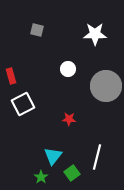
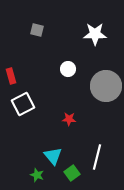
cyan triangle: rotated 18 degrees counterclockwise
green star: moved 4 px left, 2 px up; rotated 16 degrees counterclockwise
